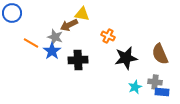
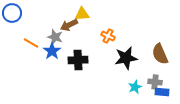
yellow triangle: rotated 14 degrees counterclockwise
